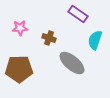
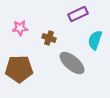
purple rectangle: rotated 60 degrees counterclockwise
